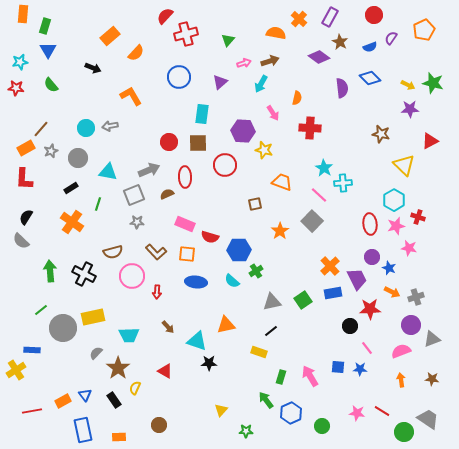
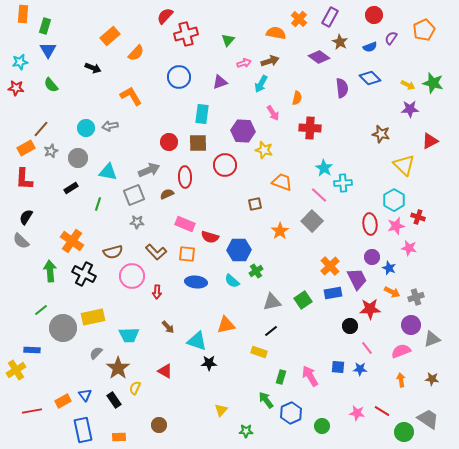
purple triangle at (220, 82): rotated 21 degrees clockwise
orange cross at (72, 222): moved 19 px down
